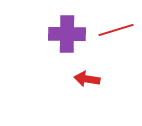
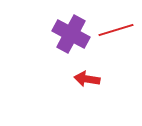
purple cross: moved 4 px right; rotated 27 degrees clockwise
